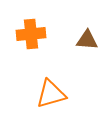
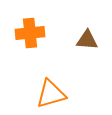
orange cross: moved 1 px left, 1 px up
